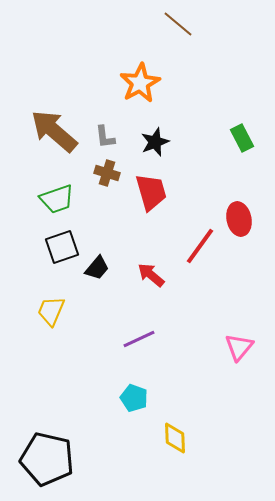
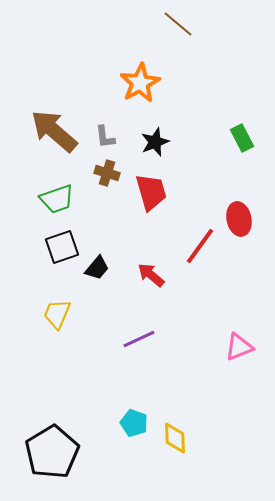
yellow trapezoid: moved 6 px right, 3 px down
pink triangle: rotated 28 degrees clockwise
cyan pentagon: moved 25 px down
black pentagon: moved 5 px right, 7 px up; rotated 28 degrees clockwise
